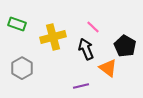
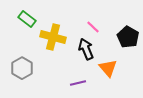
green rectangle: moved 10 px right, 5 px up; rotated 18 degrees clockwise
yellow cross: rotated 30 degrees clockwise
black pentagon: moved 3 px right, 9 px up
orange triangle: rotated 12 degrees clockwise
purple line: moved 3 px left, 3 px up
